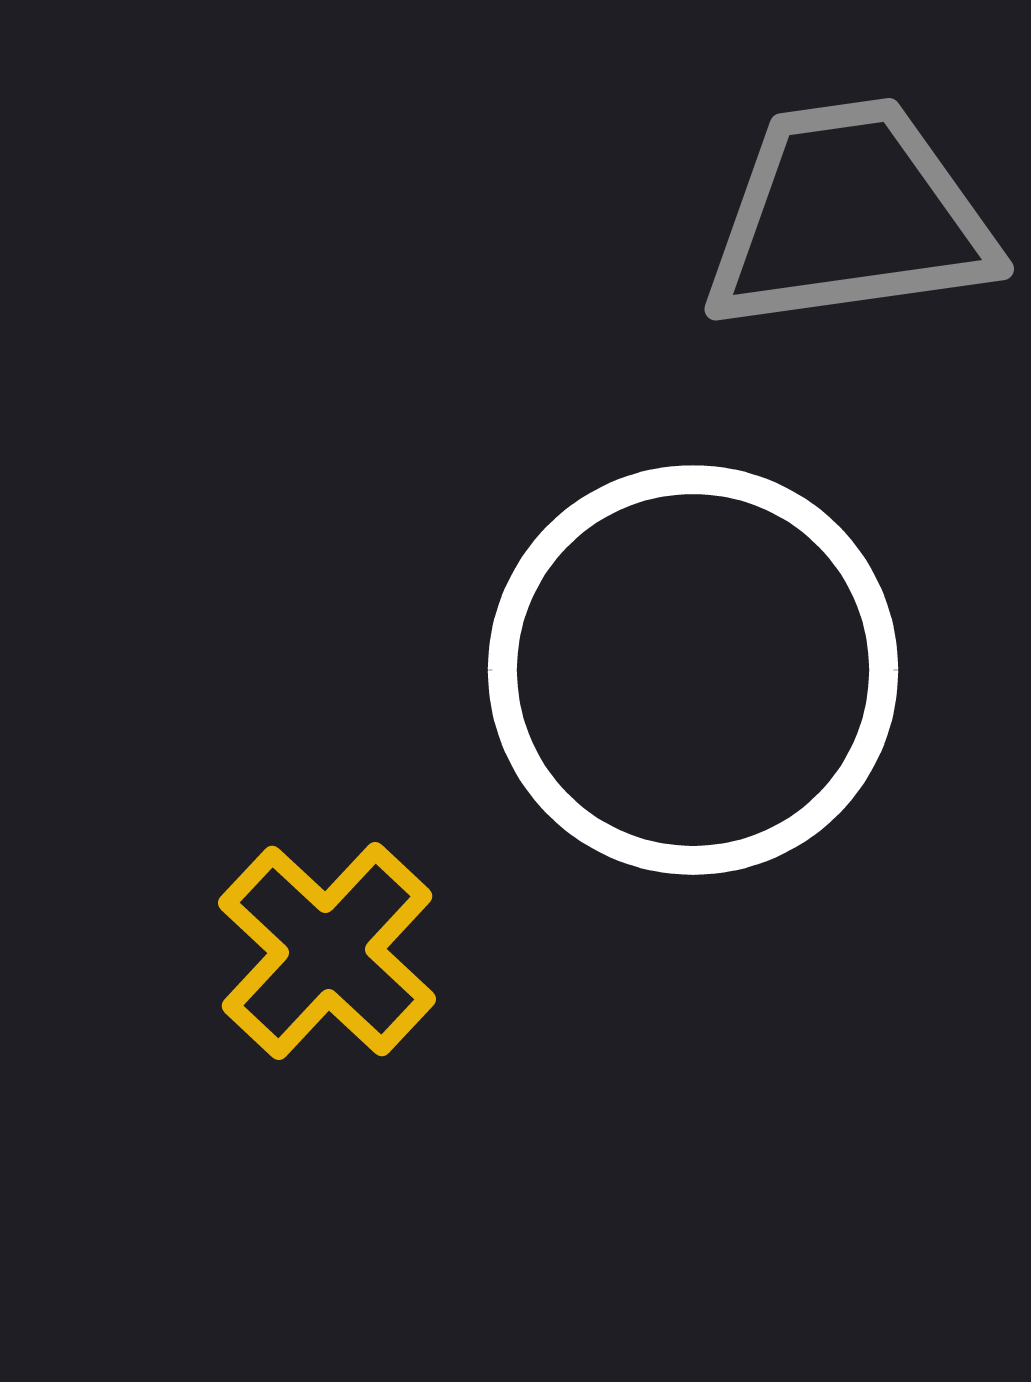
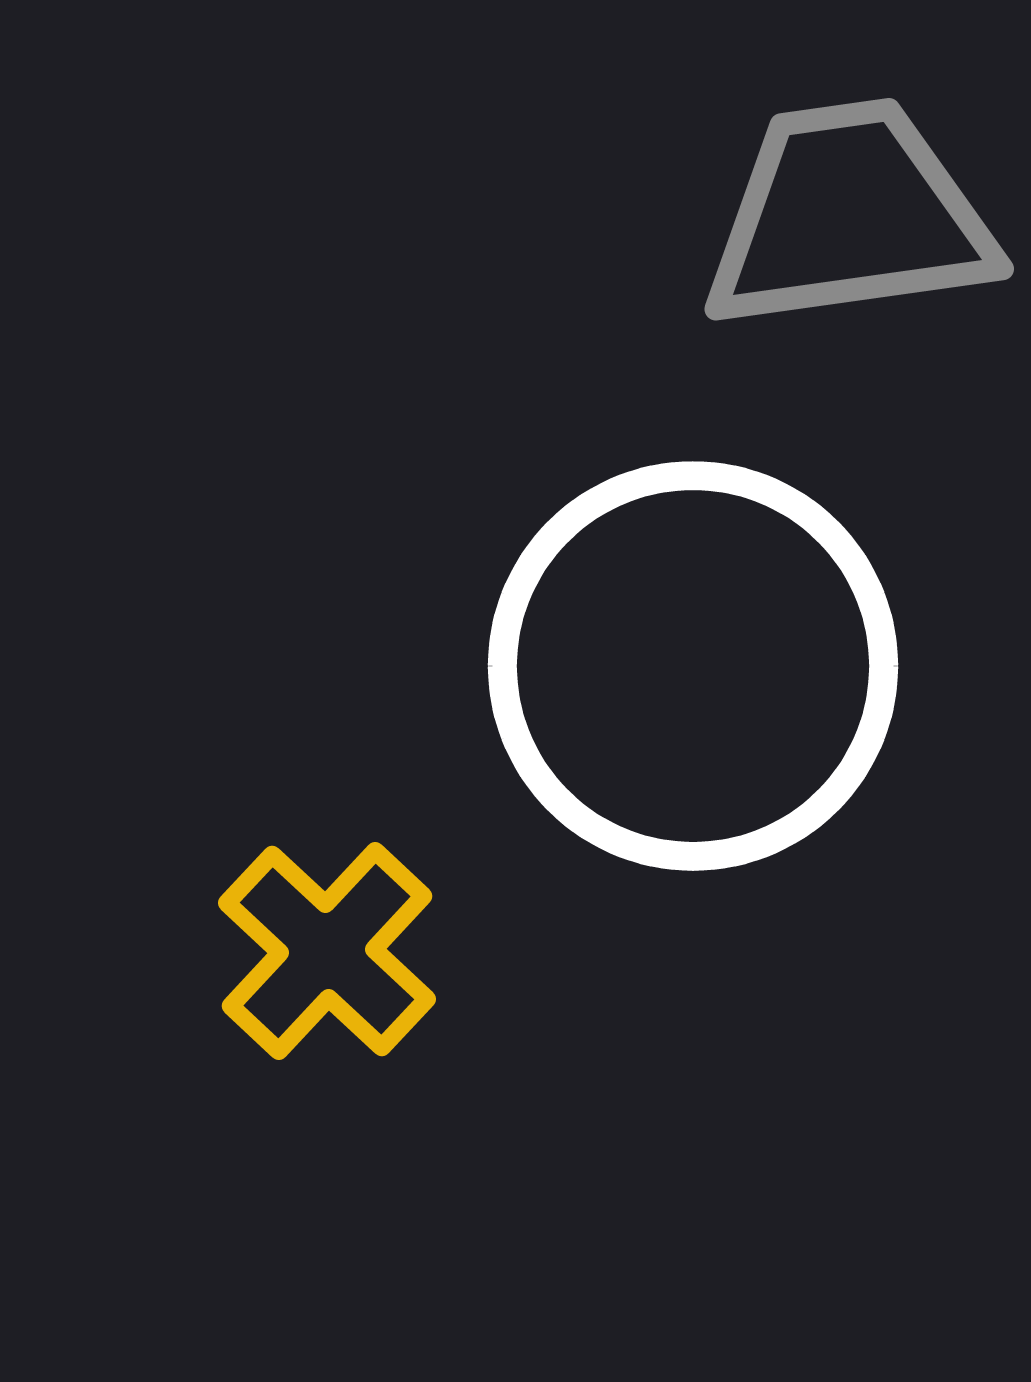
white circle: moved 4 px up
